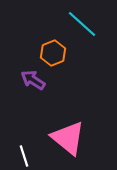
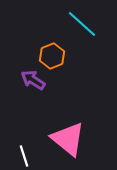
orange hexagon: moved 1 px left, 3 px down
pink triangle: moved 1 px down
